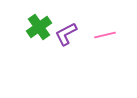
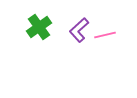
purple L-shape: moved 13 px right, 4 px up; rotated 15 degrees counterclockwise
